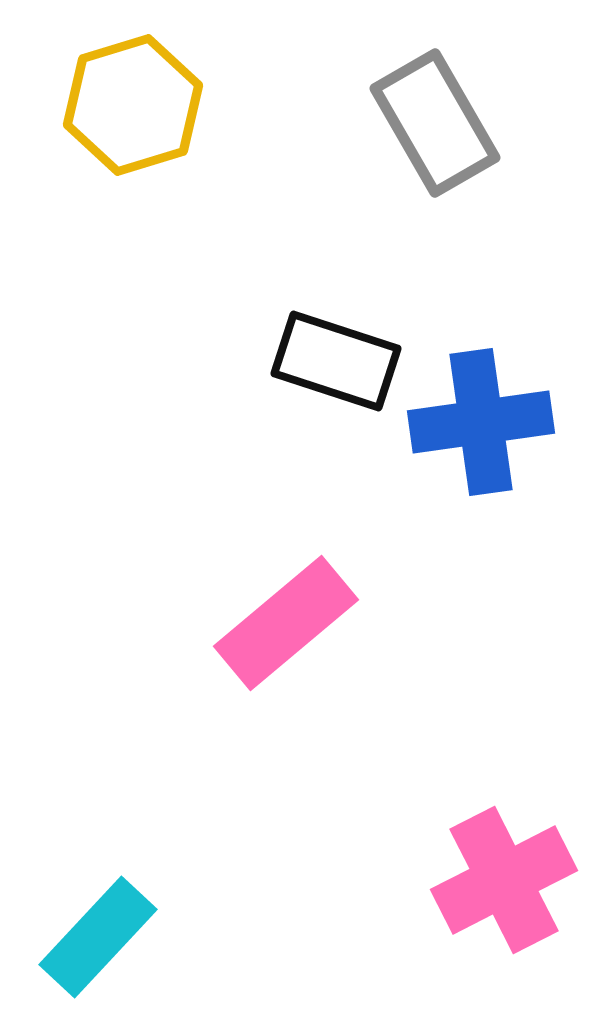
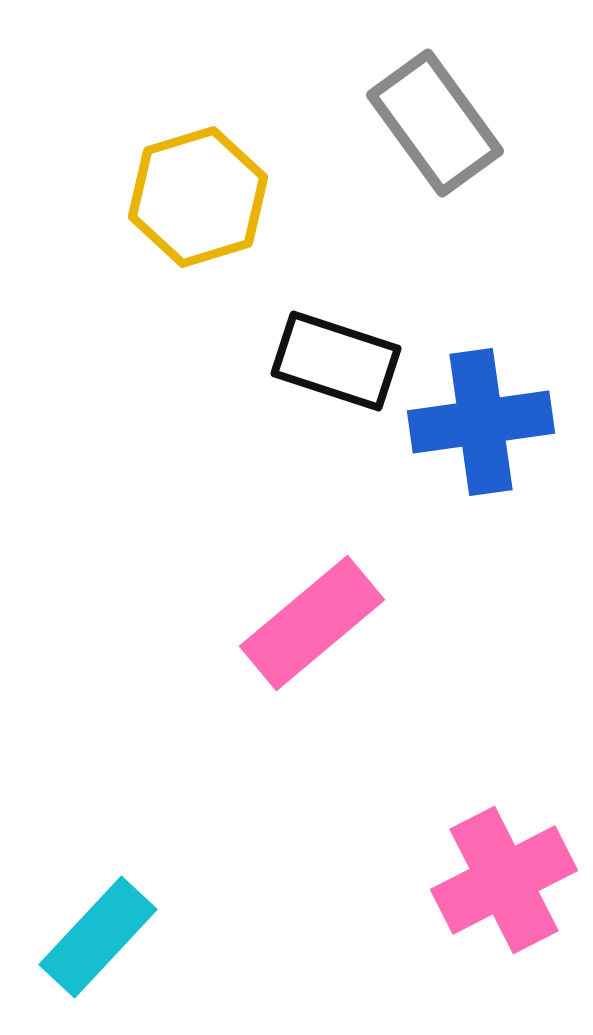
yellow hexagon: moved 65 px right, 92 px down
gray rectangle: rotated 6 degrees counterclockwise
pink rectangle: moved 26 px right
